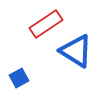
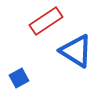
red rectangle: moved 3 px up
